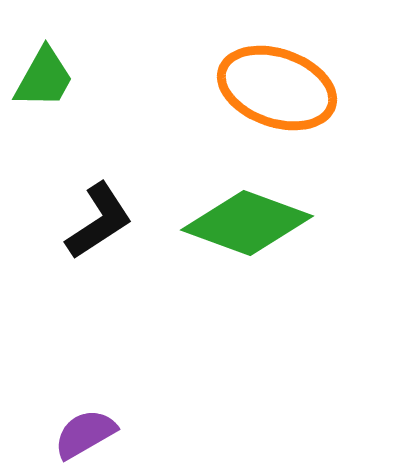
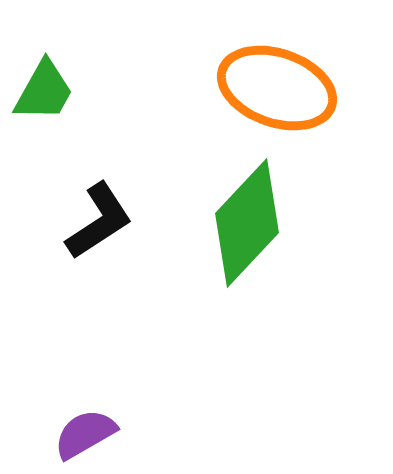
green trapezoid: moved 13 px down
green diamond: rotated 67 degrees counterclockwise
